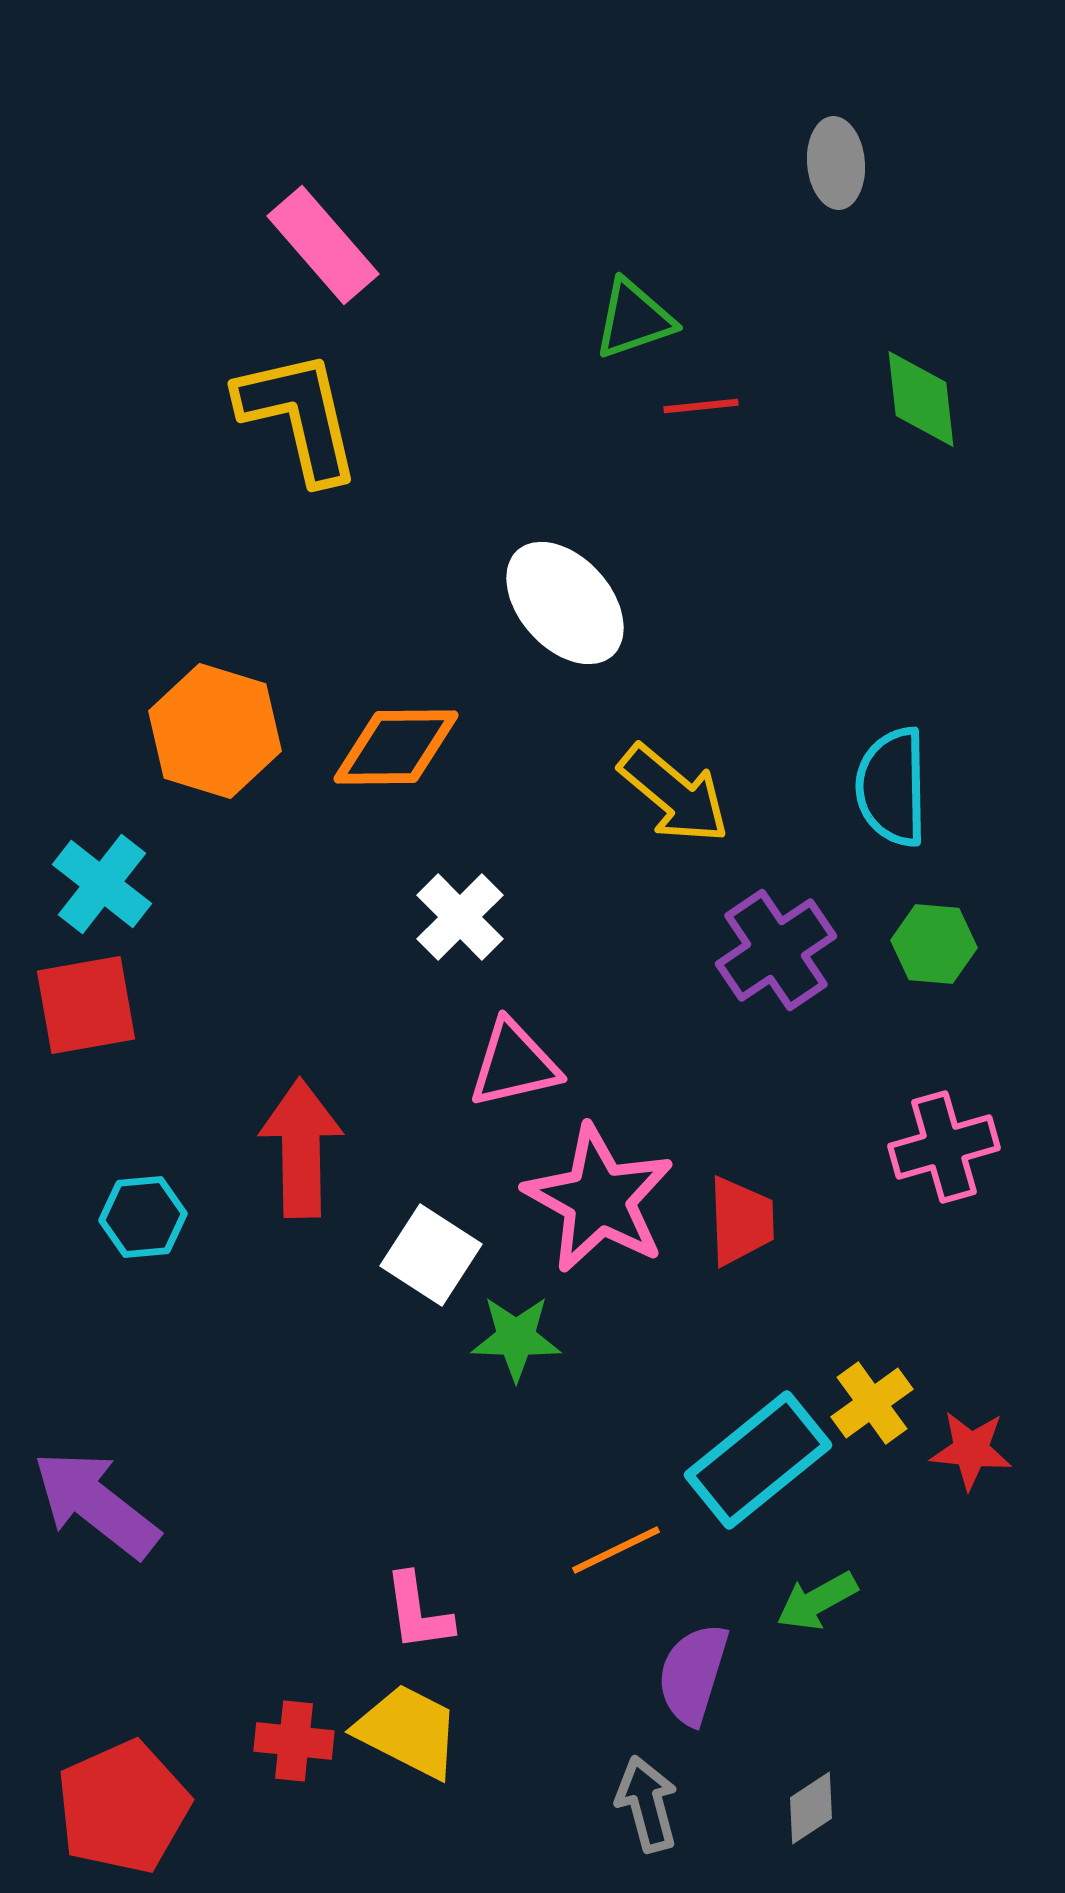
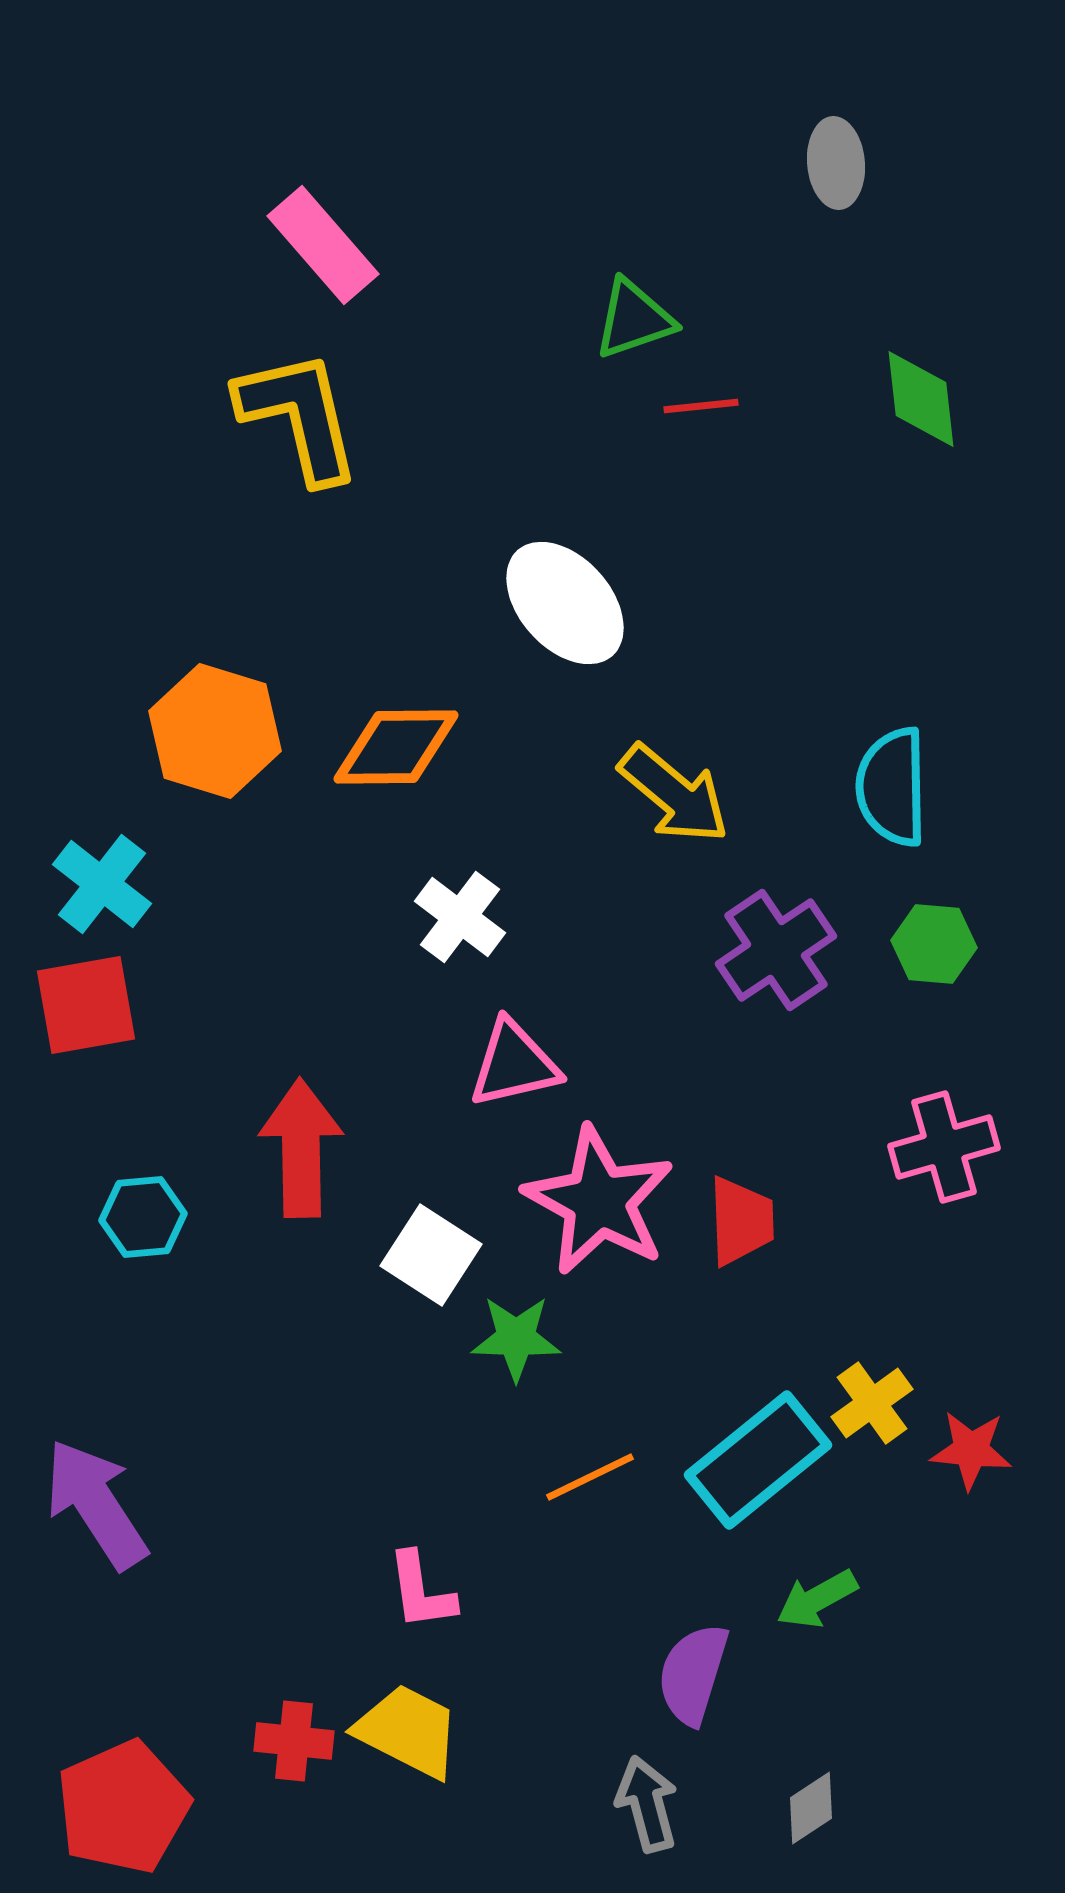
white cross: rotated 8 degrees counterclockwise
pink star: moved 2 px down
purple arrow: rotated 19 degrees clockwise
orange line: moved 26 px left, 73 px up
green arrow: moved 2 px up
pink L-shape: moved 3 px right, 21 px up
